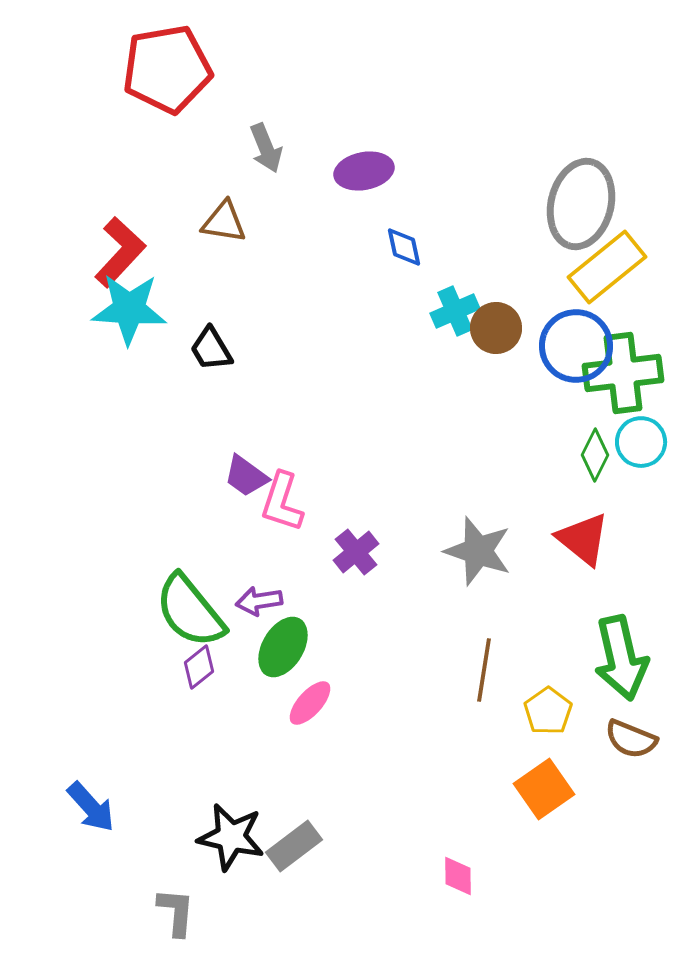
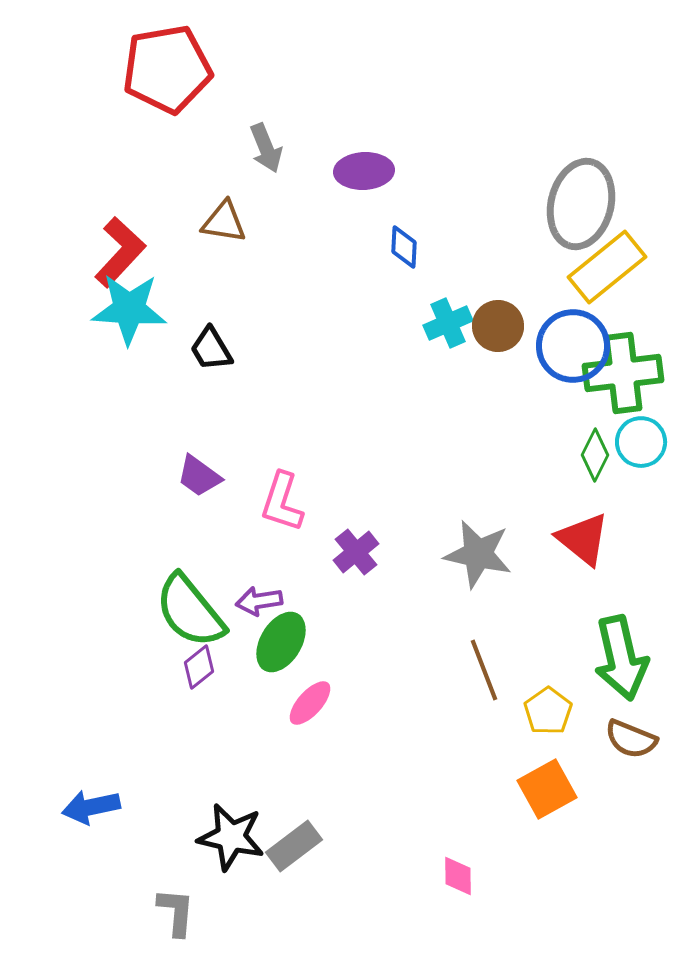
purple ellipse: rotated 8 degrees clockwise
blue diamond: rotated 15 degrees clockwise
cyan cross: moved 7 px left, 12 px down
brown circle: moved 2 px right, 2 px up
blue circle: moved 3 px left
purple trapezoid: moved 47 px left
gray star: moved 3 px down; rotated 6 degrees counterclockwise
green ellipse: moved 2 px left, 5 px up
brown line: rotated 30 degrees counterclockwise
orange square: moved 3 px right; rotated 6 degrees clockwise
blue arrow: rotated 120 degrees clockwise
